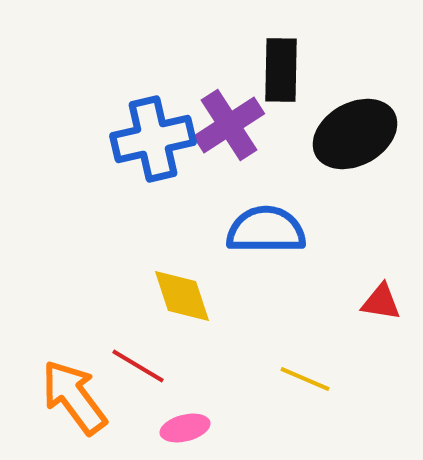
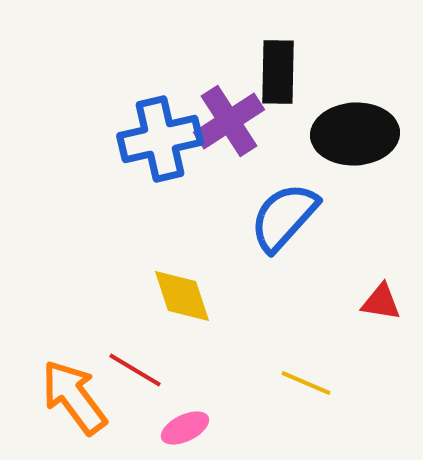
black rectangle: moved 3 px left, 2 px down
purple cross: moved 4 px up
black ellipse: rotated 26 degrees clockwise
blue cross: moved 7 px right
blue semicircle: moved 18 px right, 13 px up; rotated 48 degrees counterclockwise
red line: moved 3 px left, 4 px down
yellow line: moved 1 px right, 4 px down
pink ellipse: rotated 12 degrees counterclockwise
